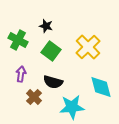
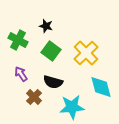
yellow cross: moved 2 px left, 6 px down
purple arrow: rotated 42 degrees counterclockwise
